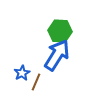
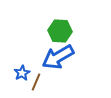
blue arrow: moved 1 px right, 2 px down; rotated 152 degrees counterclockwise
